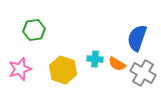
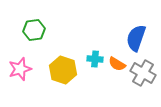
blue semicircle: moved 1 px left
